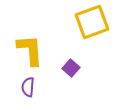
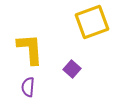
yellow L-shape: moved 1 px up
purple square: moved 1 px right, 1 px down
